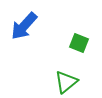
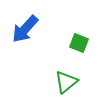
blue arrow: moved 1 px right, 3 px down
